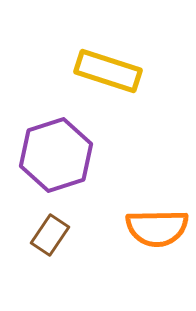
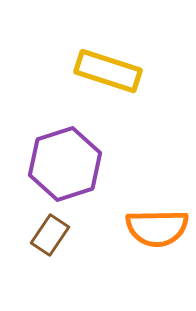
purple hexagon: moved 9 px right, 9 px down
